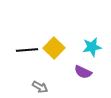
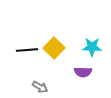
cyan star: rotated 12 degrees clockwise
purple semicircle: rotated 24 degrees counterclockwise
